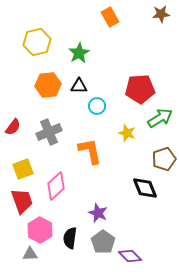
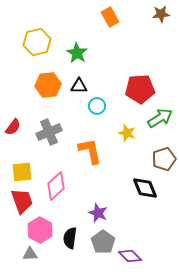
green star: moved 2 px left; rotated 10 degrees counterclockwise
yellow square: moved 1 px left, 3 px down; rotated 15 degrees clockwise
